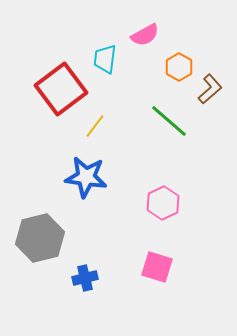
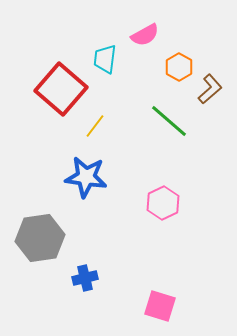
red square: rotated 12 degrees counterclockwise
gray hexagon: rotated 6 degrees clockwise
pink square: moved 3 px right, 39 px down
